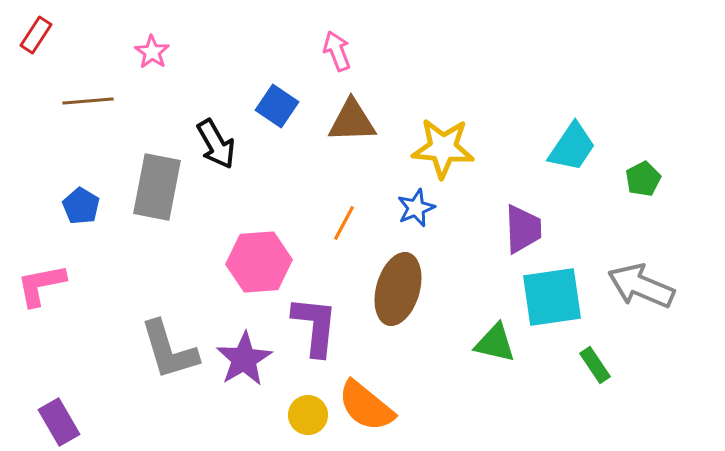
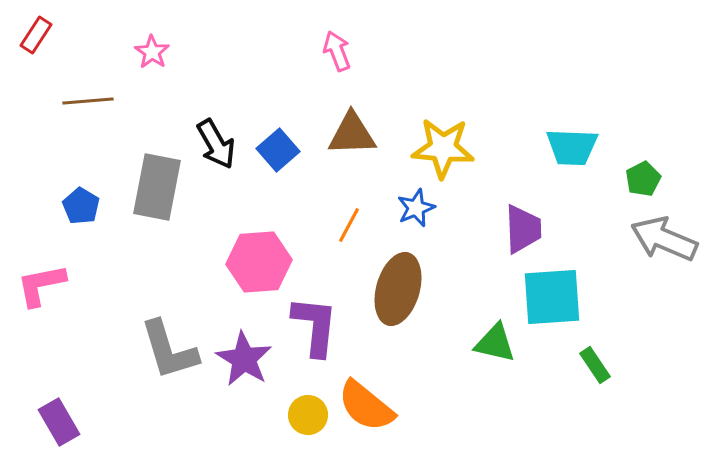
blue square: moved 1 px right, 44 px down; rotated 15 degrees clockwise
brown triangle: moved 13 px down
cyan trapezoid: rotated 58 degrees clockwise
orange line: moved 5 px right, 2 px down
gray arrow: moved 23 px right, 47 px up
cyan square: rotated 4 degrees clockwise
purple star: rotated 10 degrees counterclockwise
